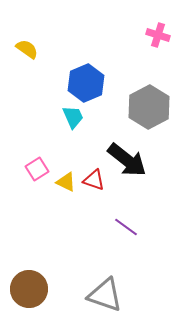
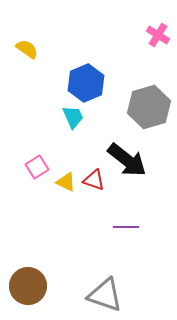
pink cross: rotated 15 degrees clockwise
gray hexagon: rotated 12 degrees clockwise
pink square: moved 2 px up
purple line: rotated 35 degrees counterclockwise
brown circle: moved 1 px left, 3 px up
